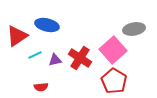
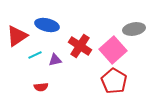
red cross: moved 12 px up
